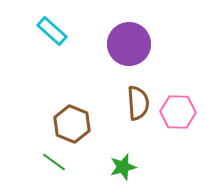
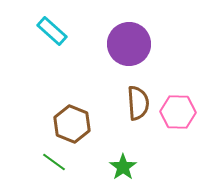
green star: rotated 20 degrees counterclockwise
